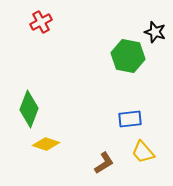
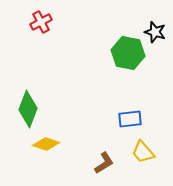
green hexagon: moved 3 px up
green diamond: moved 1 px left
